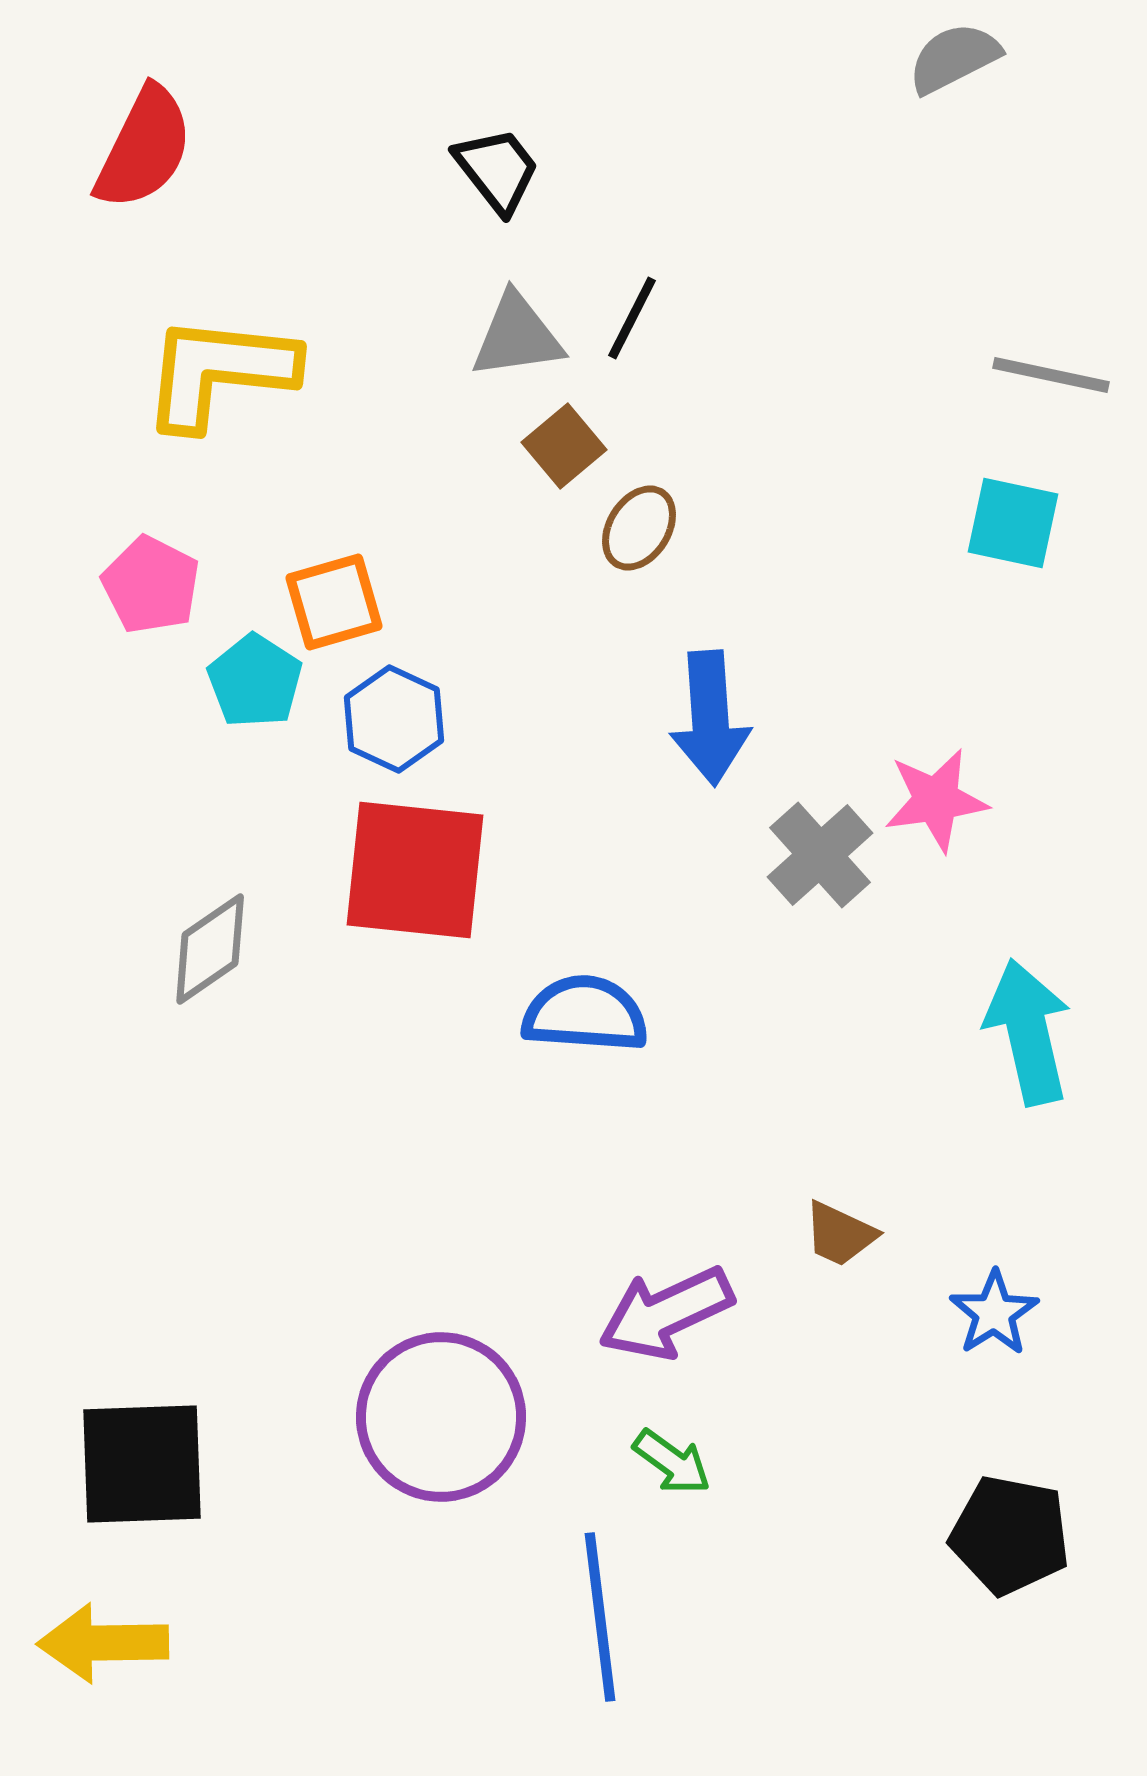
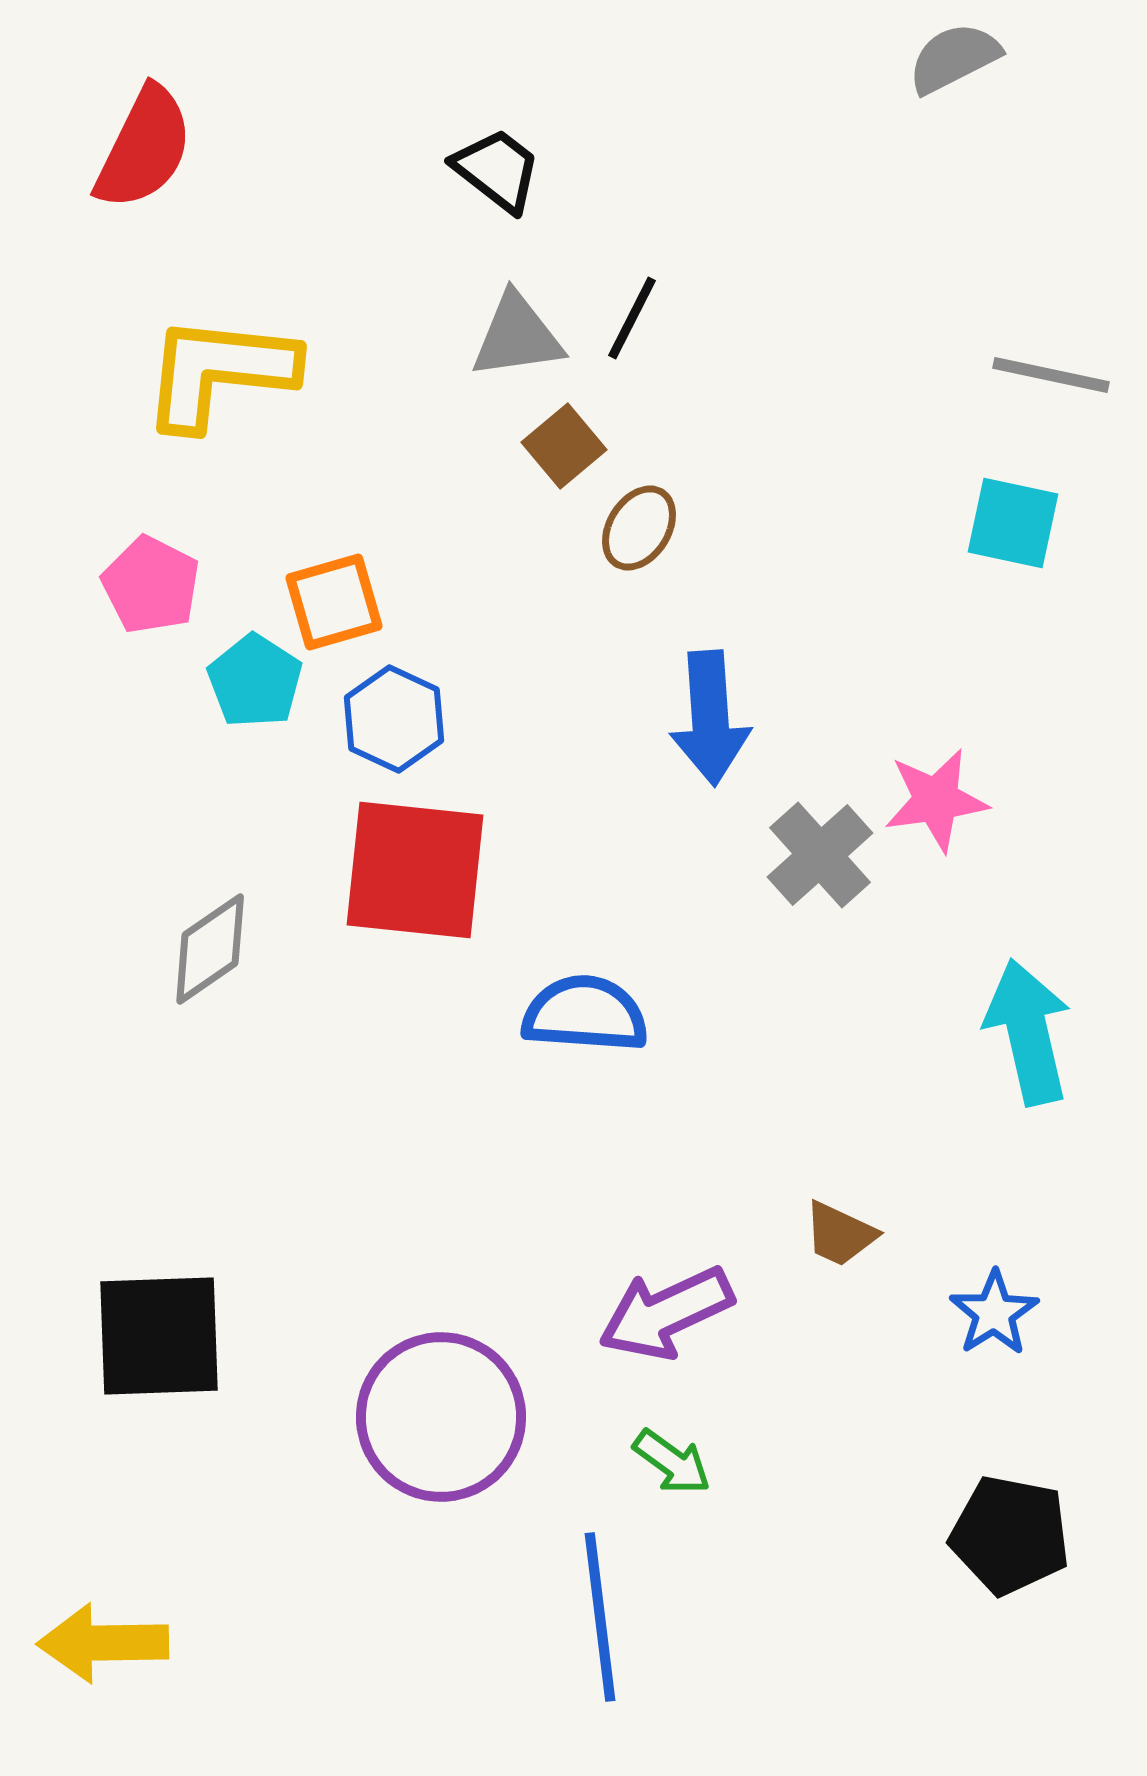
black trapezoid: rotated 14 degrees counterclockwise
black square: moved 17 px right, 128 px up
